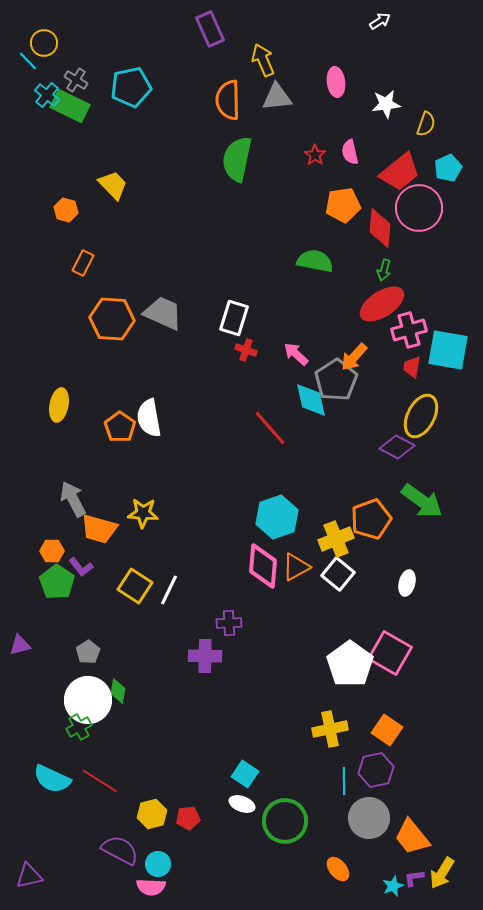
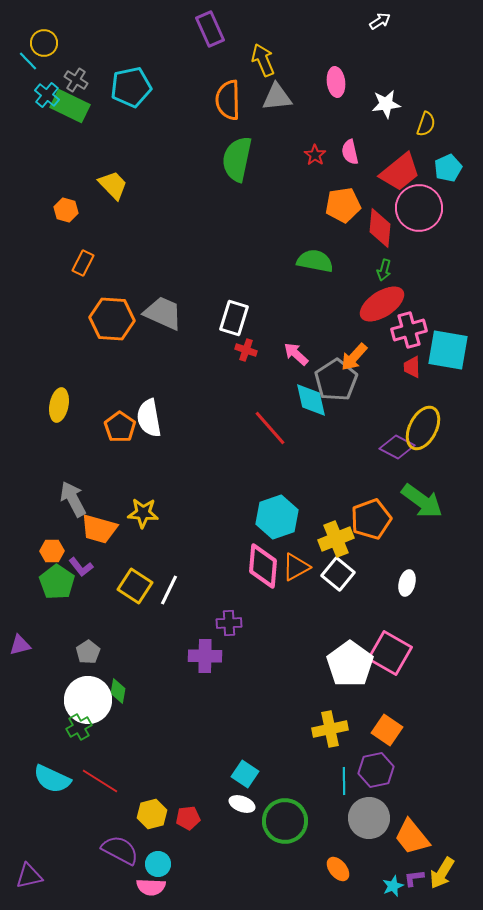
red trapezoid at (412, 367): rotated 10 degrees counterclockwise
yellow ellipse at (421, 416): moved 2 px right, 12 px down
